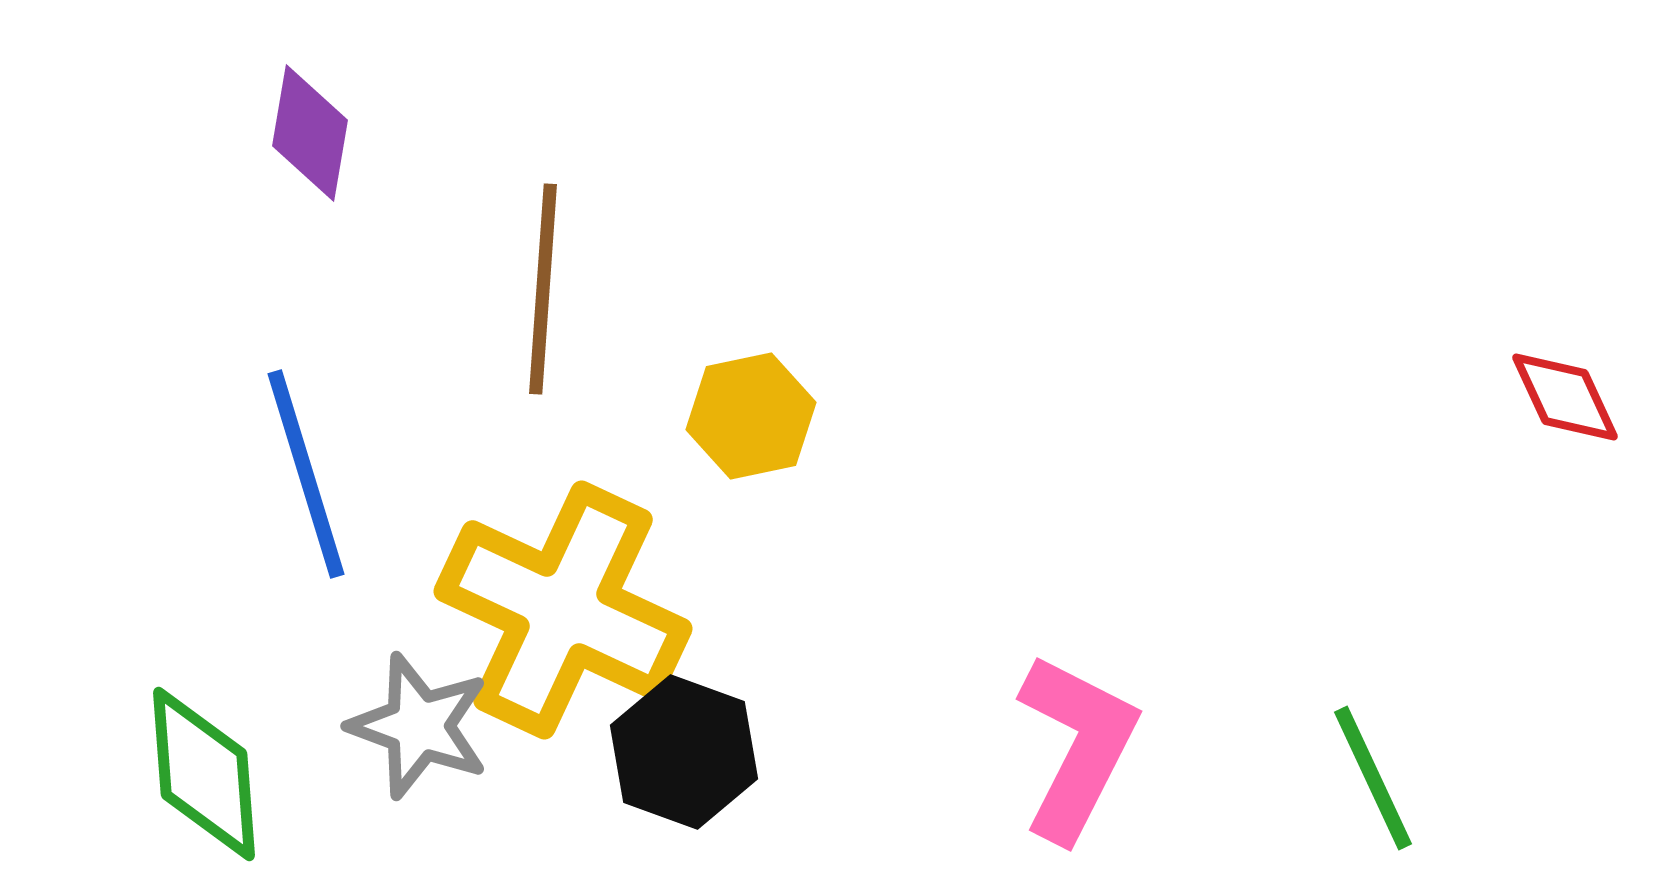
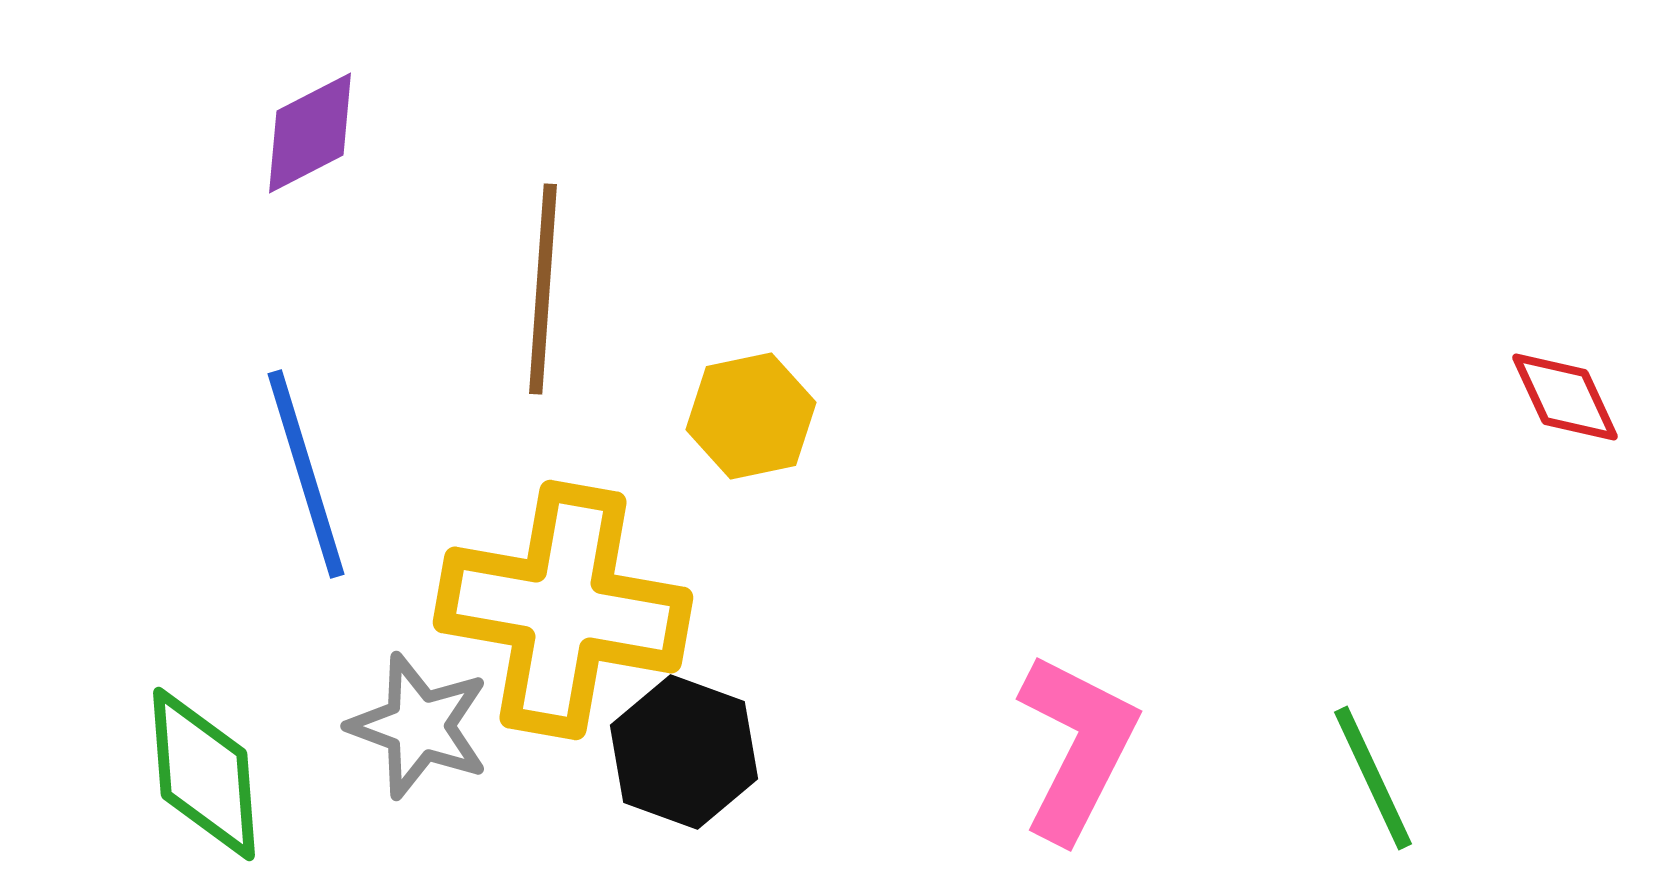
purple diamond: rotated 53 degrees clockwise
yellow cross: rotated 15 degrees counterclockwise
